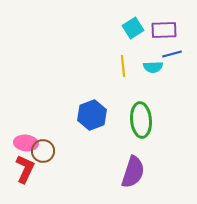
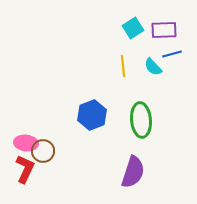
cyan semicircle: rotated 48 degrees clockwise
